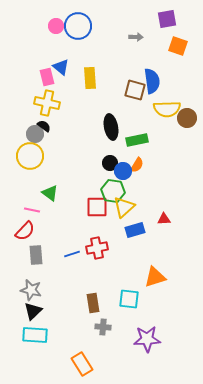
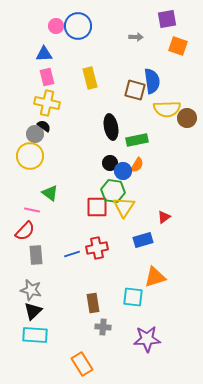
blue triangle at (61, 67): moved 17 px left, 13 px up; rotated 42 degrees counterclockwise
yellow rectangle at (90, 78): rotated 10 degrees counterclockwise
yellow triangle at (124, 207): rotated 15 degrees counterclockwise
red triangle at (164, 219): moved 2 px up; rotated 32 degrees counterclockwise
blue rectangle at (135, 230): moved 8 px right, 10 px down
cyan square at (129, 299): moved 4 px right, 2 px up
